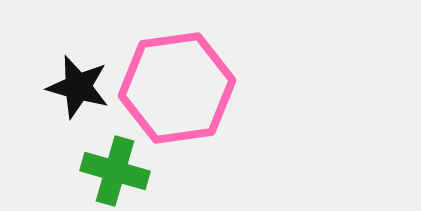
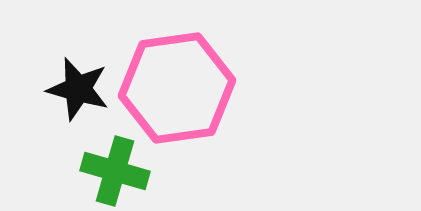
black star: moved 2 px down
